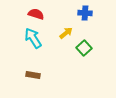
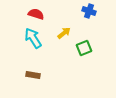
blue cross: moved 4 px right, 2 px up; rotated 16 degrees clockwise
yellow arrow: moved 2 px left
green square: rotated 21 degrees clockwise
